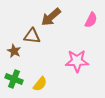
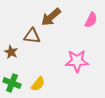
brown star: moved 3 px left, 1 px down
green cross: moved 2 px left, 4 px down
yellow semicircle: moved 2 px left
